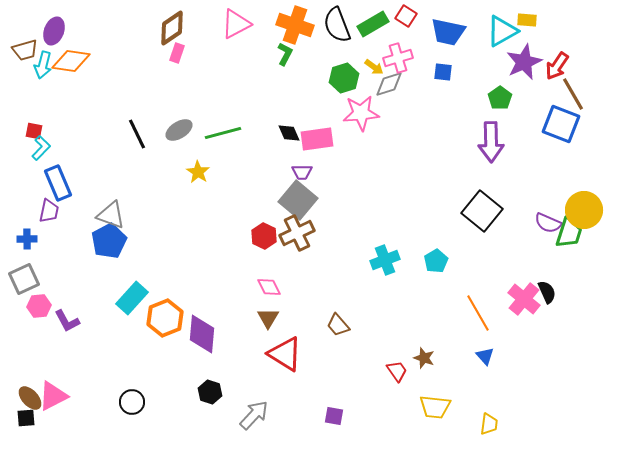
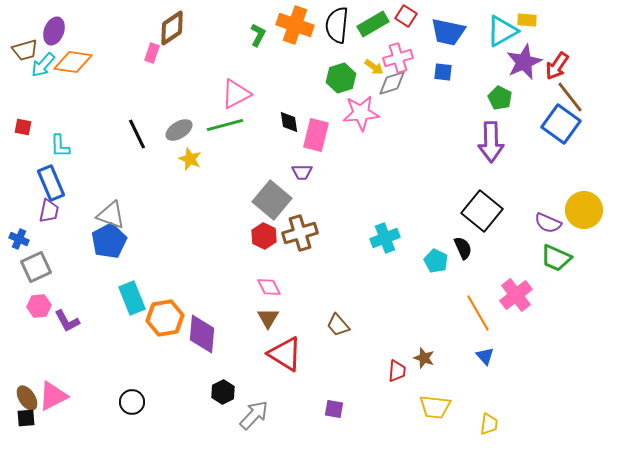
pink triangle at (236, 24): moved 70 px down
black semicircle at (337, 25): rotated 27 degrees clockwise
pink rectangle at (177, 53): moved 25 px left
green L-shape at (285, 54): moved 27 px left, 19 px up
orange diamond at (71, 61): moved 2 px right, 1 px down
cyan arrow at (43, 65): rotated 28 degrees clockwise
green hexagon at (344, 78): moved 3 px left
gray diamond at (389, 84): moved 3 px right, 1 px up
brown line at (573, 94): moved 3 px left, 3 px down; rotated 8 degrees counterclockwise
green pentagon at (500, 98): rotated 10 degrees counterclockwise
blue square at (561, 124): rotated 15 degrees clockwise
red square at (34, 131): moved 11 px left, 4 px up
green line at (223, 133): moved 2 px right, 8 px up
black diamond at (289, 133): moved 11 px up; rotated 15 degrees clockwise
pink rectangle at (317, 139): moved 1 px left, 4 px up; rotated 68 degrees counterclockwise
cyan L-shape at (41, 148): moved 19 px right, 2 px up; rotated 135 degrees clockwise
yellow star at (198, 172): moved 8 px left, 13 px up; rotated 10 degrees counterclockwise
blue rectangle at (58, 183): moved 7 px left
gray square at (298, 200): moved 26 px left
brown cross at (297, 233): moved 3 px right; rotated 8 degrees clockwise
green trapezoid at (569, 233): moved 13 px left, 25 px down; rotated 96 degrees clockwise
blue cross at (27, 239): moved 8 px left; rotated 24 degrees clockwise
cyan cross at (385, 260): moved 22 px up
cyan pentagon at (436, 261): rotated 15 degrees counterclockwise
gray square at (24, 279): moved 12 px right, 12 px up
black semicircle at (547, 292): moved 84 px left, 44 px up
cyan rectangle at (132, 298): rotated 64 degrees counterclockwise
pink cross at (524, 299): moved 8 px left, 4 px up; rotated 12 degrees clockwise
orange hexagon at (165, 318): rotated 12 degrees clockwise
red trapezoid at (397, 371): rotated 40 degrees clockwise
black hexagon at (210, 392): moved 13 px right; rotated 15 degrees clockwise
brown ellipse at (30, 398): moved 3 px left; rotated 10 degrees clockwise
purple square at (334, 416): moved 7 px up
